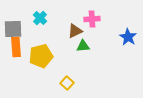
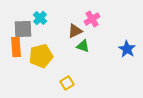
pink cross: rotated 28 degrees counterclockwise
gray square: moved 10 px right
blue star: moved 1 px left, 12 px down
green triangle: rotated 24 degrees clockwise
yellow square: rotated 16 degrees clockwise
